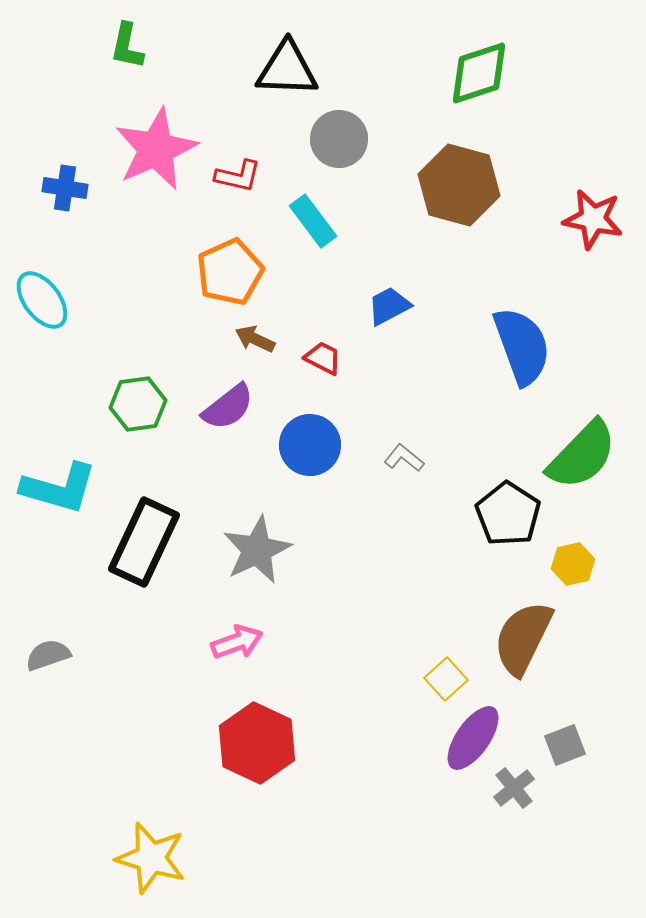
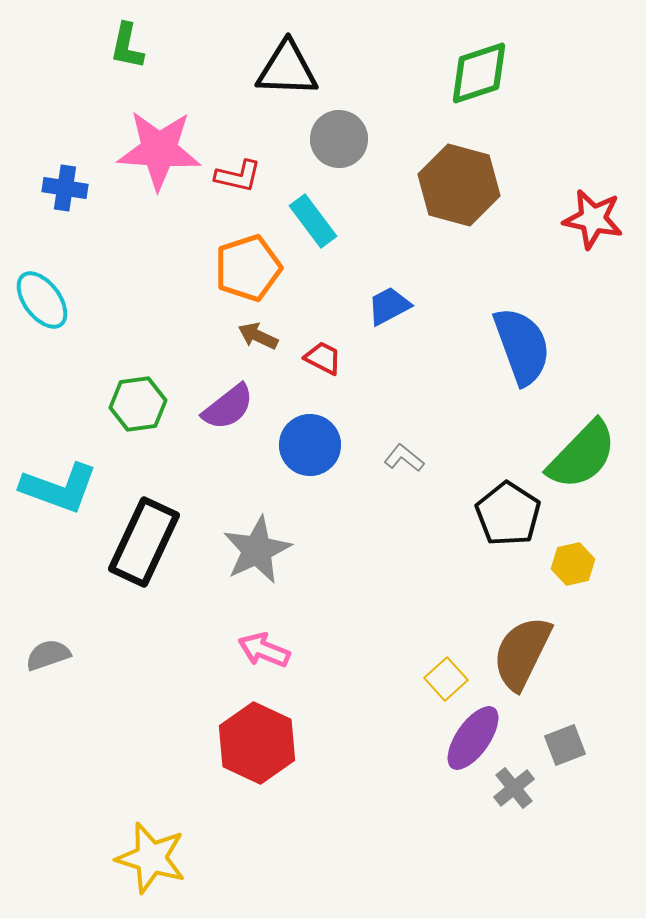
pink star: moved 3 px right, 1 px down; rotated 28 degrees clockwise
orange pentagon: moved 18 px right, 4 px up; rotated 6 degrees clockwise
brown arrow: moved 3 px right, 3 px up
cyan L-shape: rotated 4 degrees clockwise
brown semicircle: moved 1 px left, 15 px down
pink arrow: moved 27 px right, 8 px down; rotated 138 degrees counterclockwise
